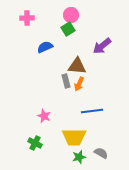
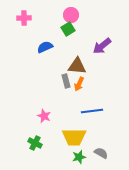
pink cross: moved 3 px left
